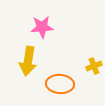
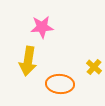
yellow cross: moved 1 px down; rotated 28 degrees counterclockwise
